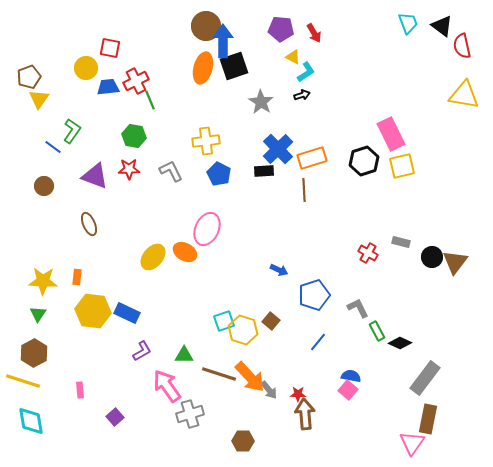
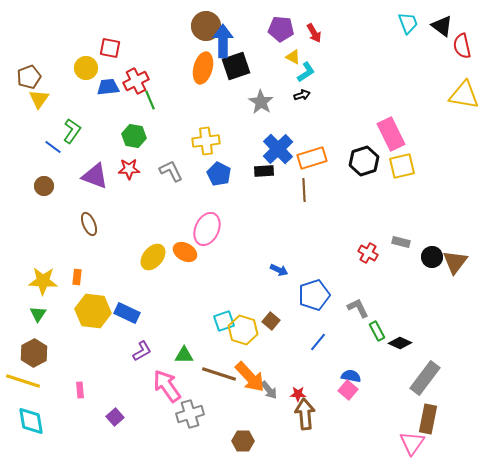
black square at (234, 66): moved 2 px right
